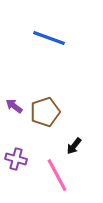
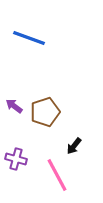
blue line: moved 20 px left
